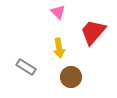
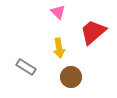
red trapezoid: rotated 8 degrees clockwise
